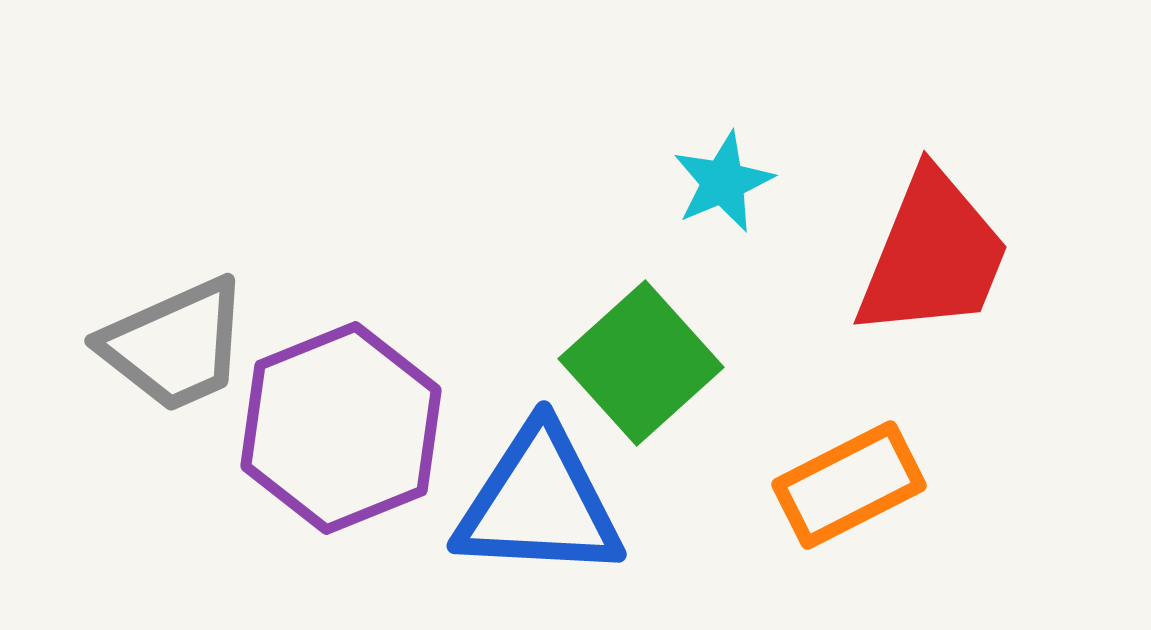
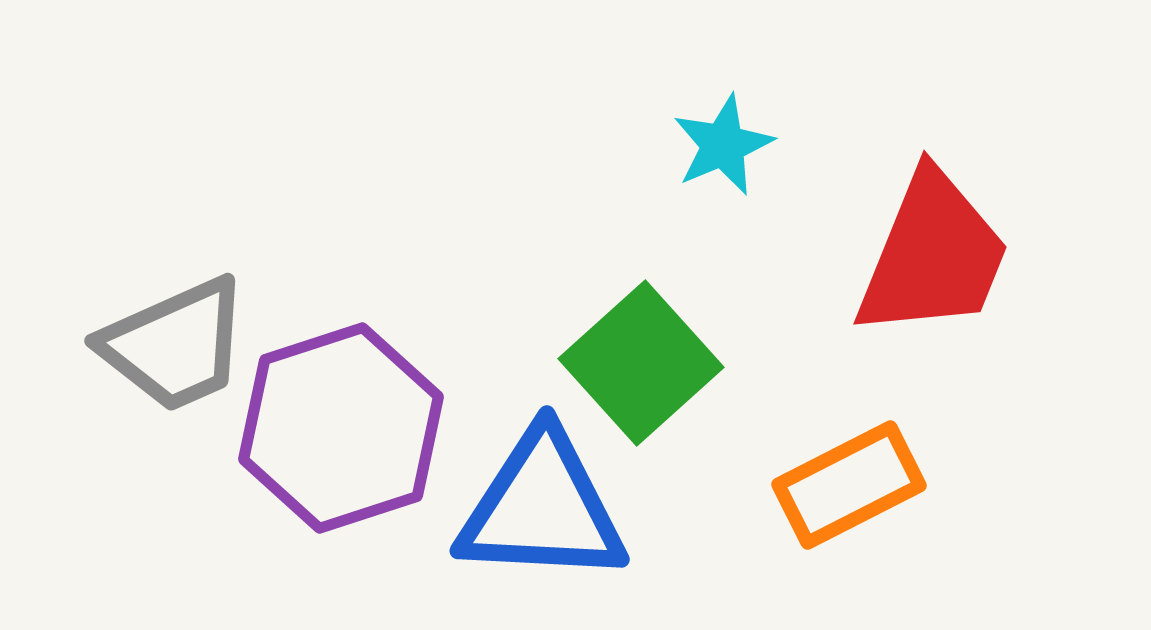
cyan star: moved 37 px up
purple hexagon: rotated 4 degrees clockwise
blue triangle: moved 3 px right, 5 px down
